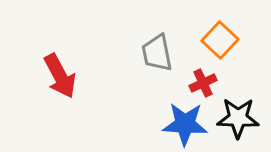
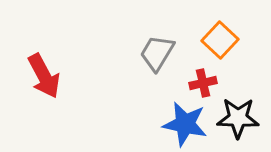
gray trapezoid: rotated 42 degrees clockwise
red arrow: moved 16 px left
red cross: rotated 12 degrees clockwise
blue star: rotated 9 degrees clockwise
